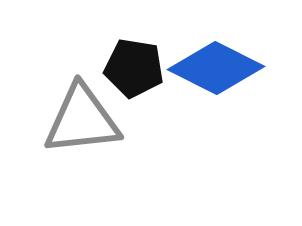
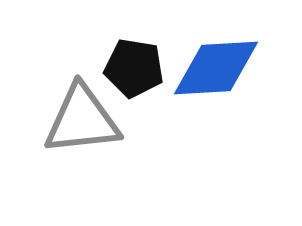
blue diamond: rotated 30 degrees counterclockwise
